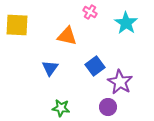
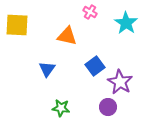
blue triangle: moved 3 px left, 1 px down
